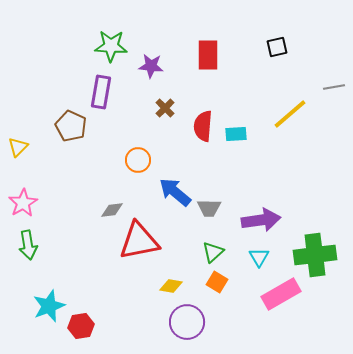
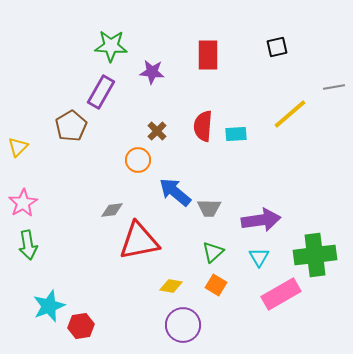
purple star: moved 1 px right, 6 px down
purple rectangle: rotated 20 degrees clockwise
brown cross: moved 8 px left, 23 px down
brown pentagon: rotated 16 degrees clockwise
orange square: moved 1 px left, 3 px down
purple circle: moved 4 px left, 3 px down
